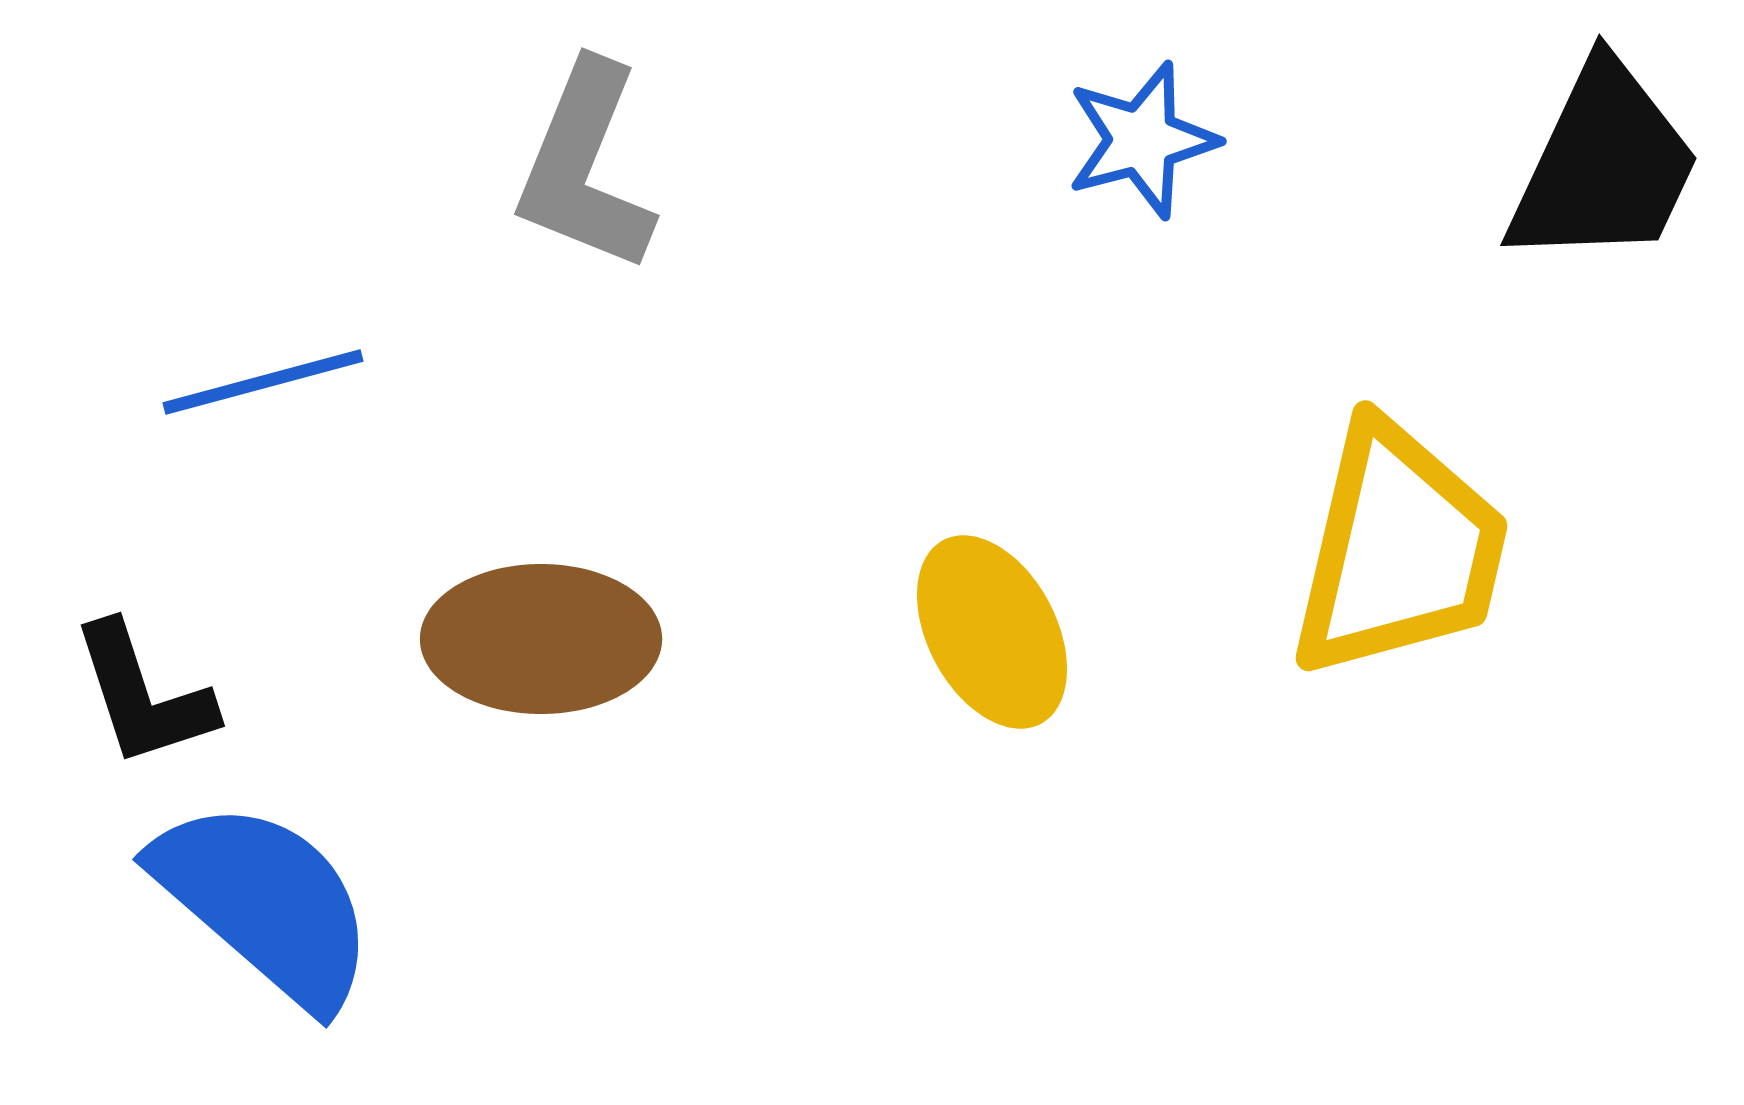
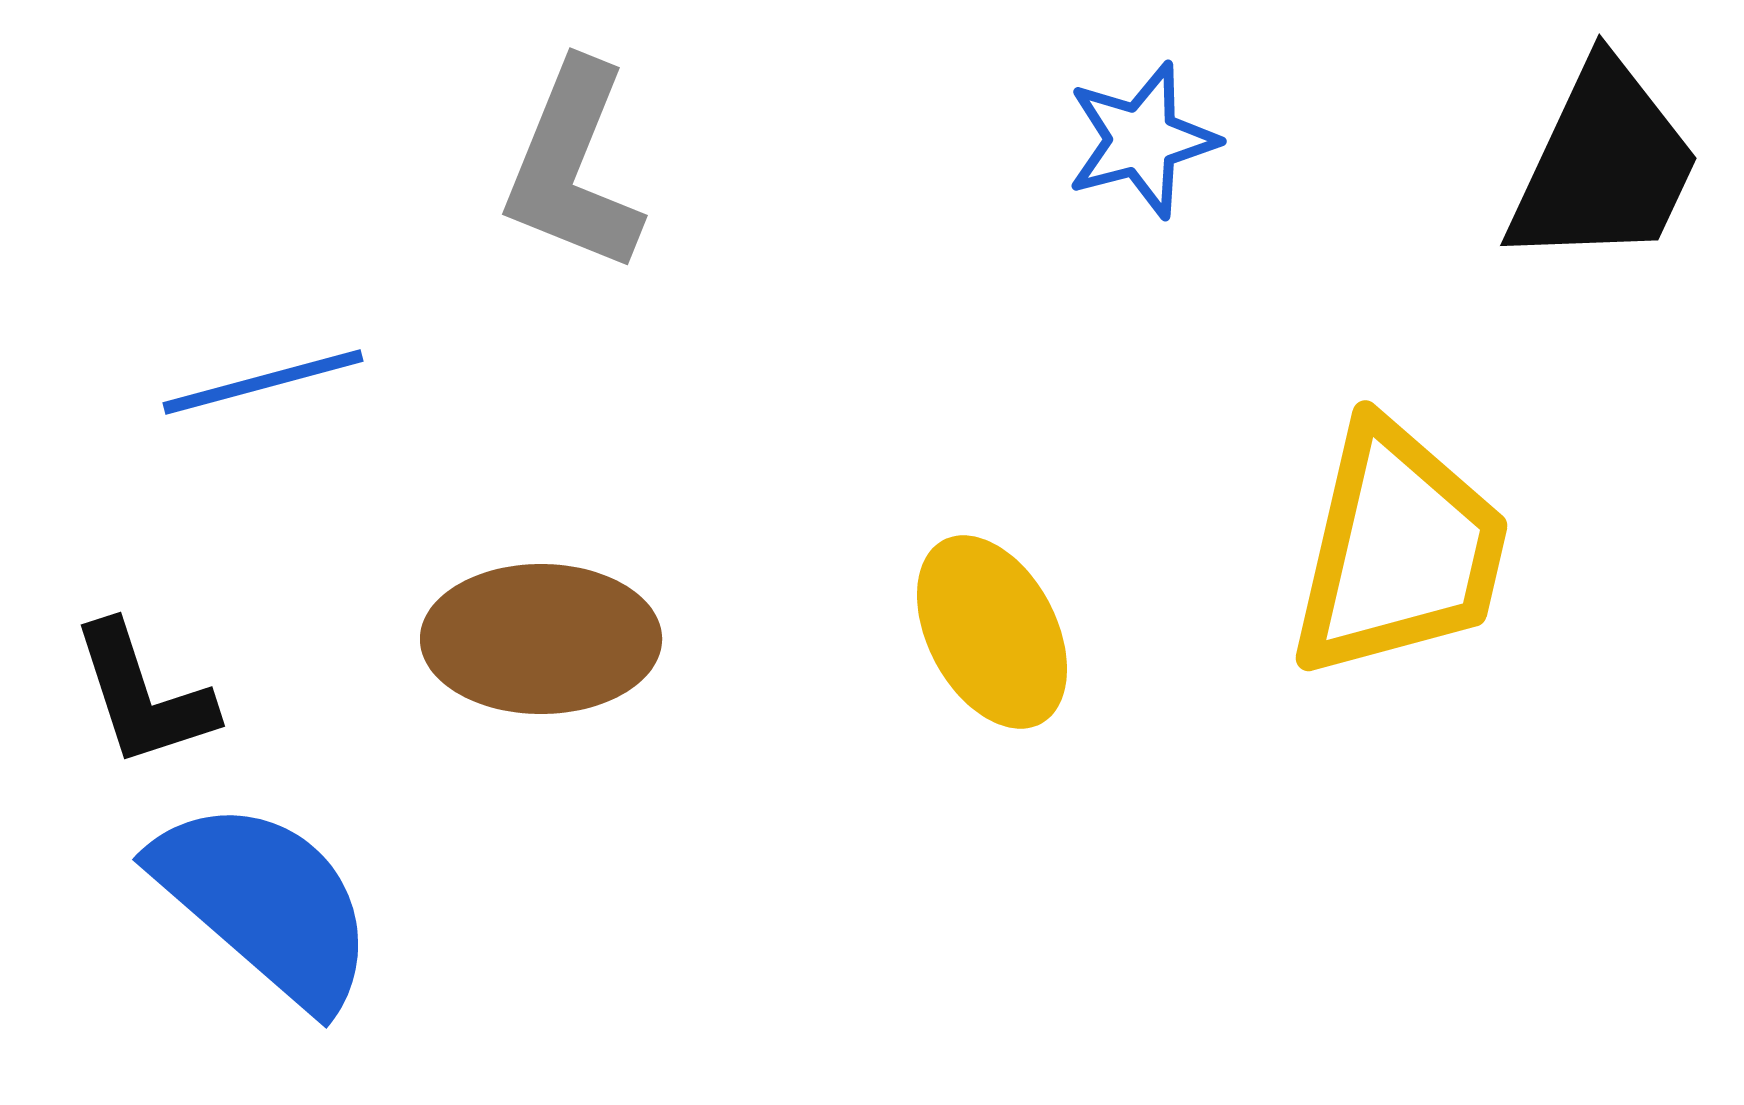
gray L-shape: moved 12 px left
